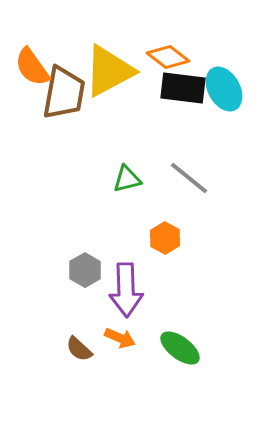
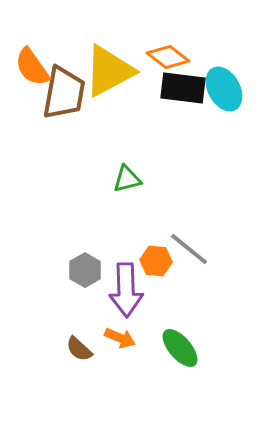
gray line: moved 71 px down
orange hexagon: moved 9 px left, 23 px down; rotated 24 degrees counterclockwise
green ellipse: rotated 12 degrees clockwise
